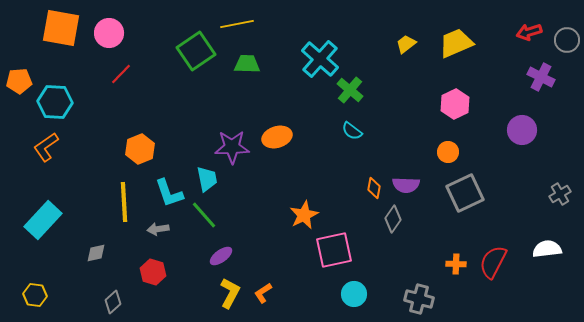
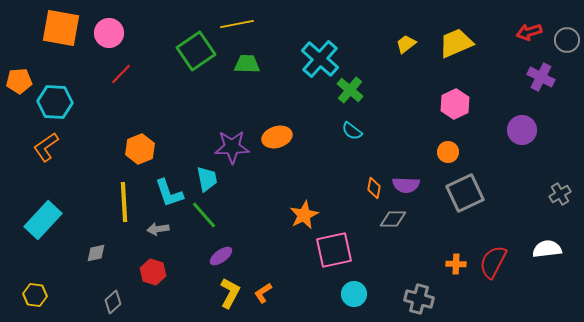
gray diamond at (393, 219): rotated 56 degrees clockwise
